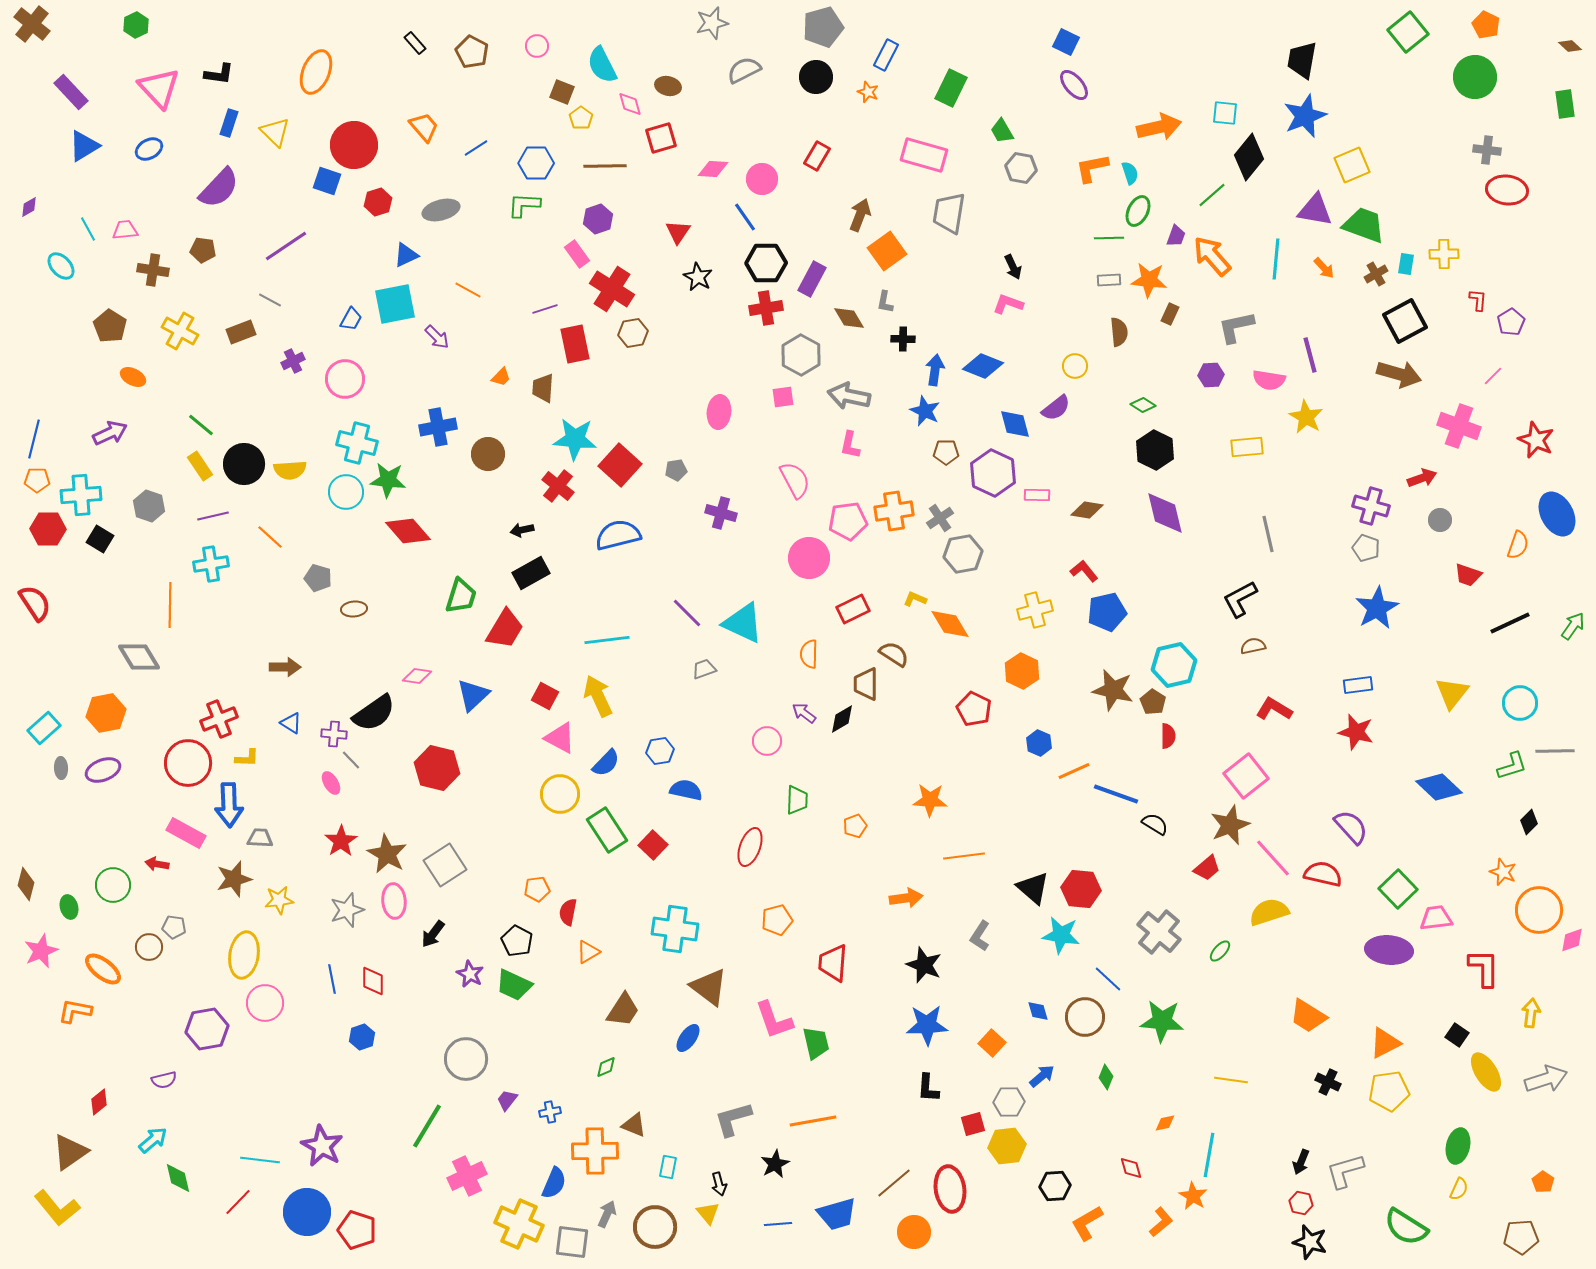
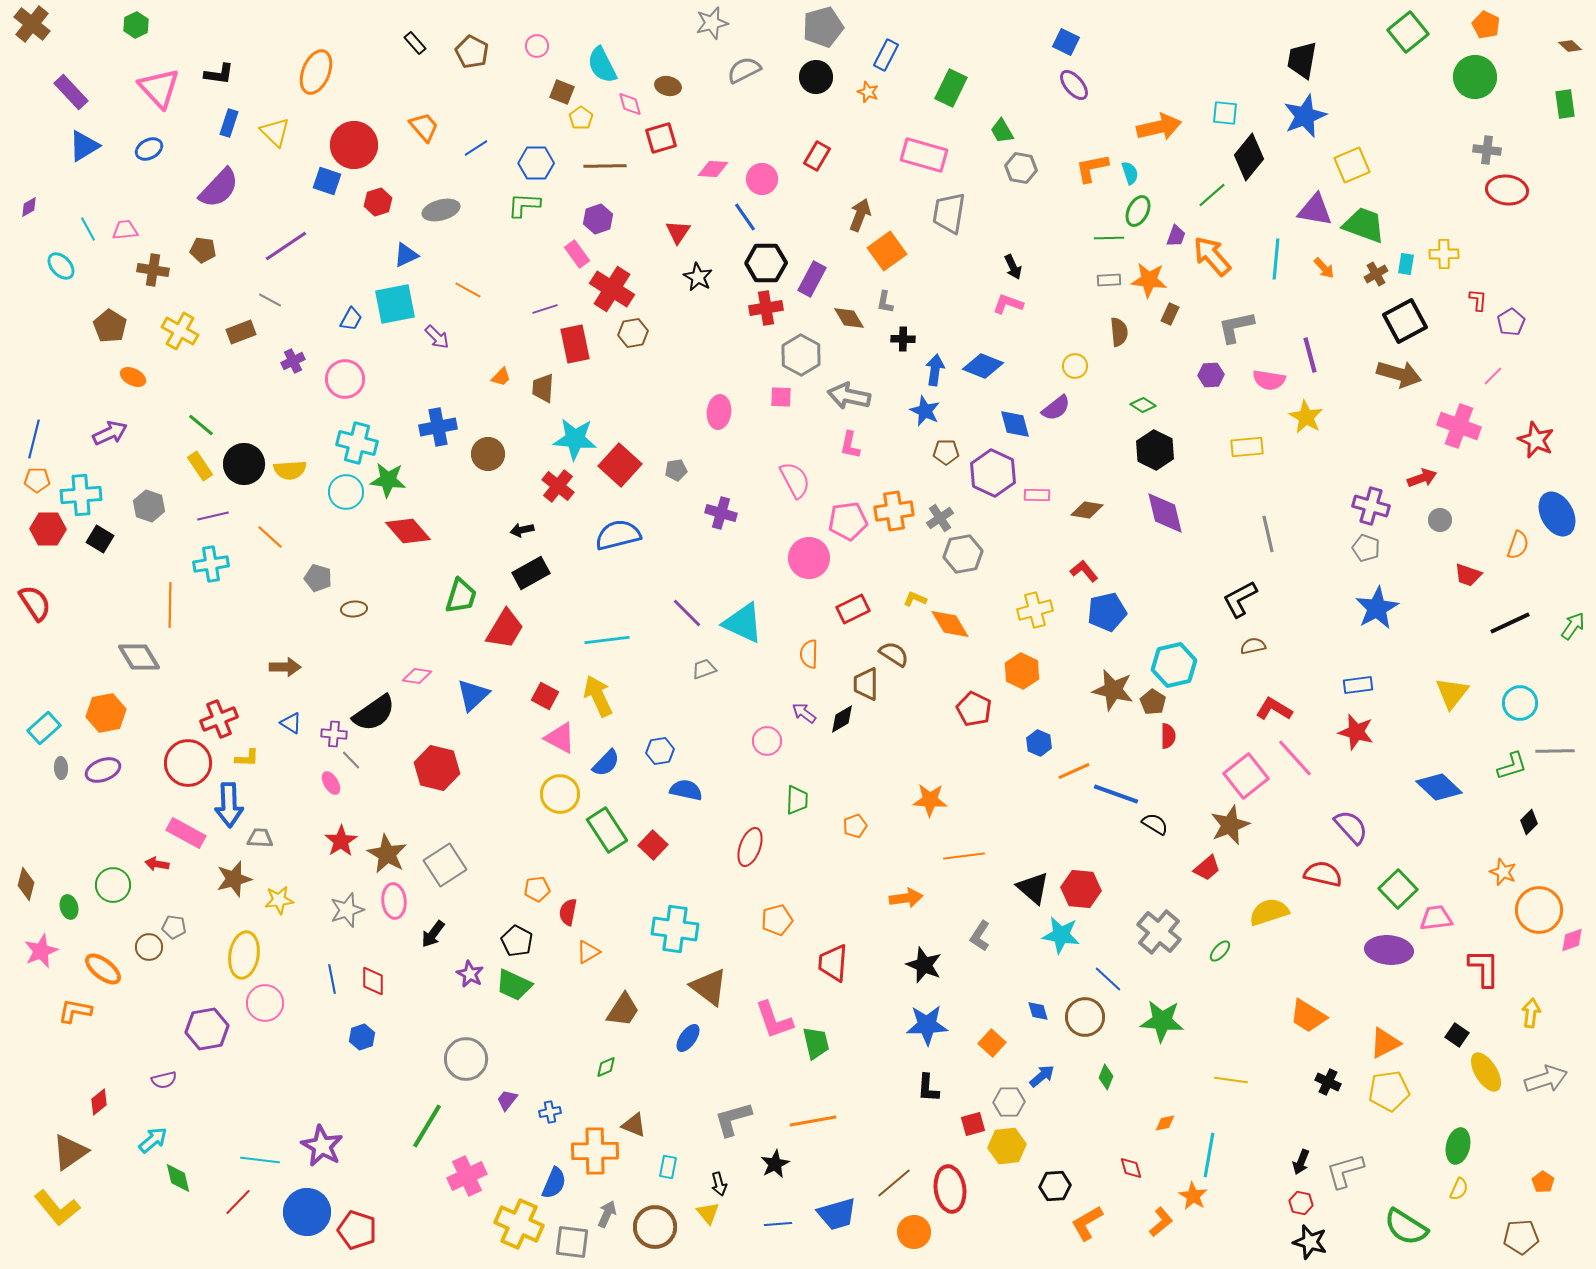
pink square at (783, 397): moved 2 px left; rotated 10 degrees clockwise
pink line at (1273, 858): moved 22 px right, 100 px up
